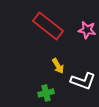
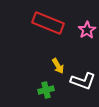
red rectangle: moved 3 px up; rotated 16 degrees counterclockwise
pink star: rotated 30 degrees clockwise
green cross: moved 3 px up
